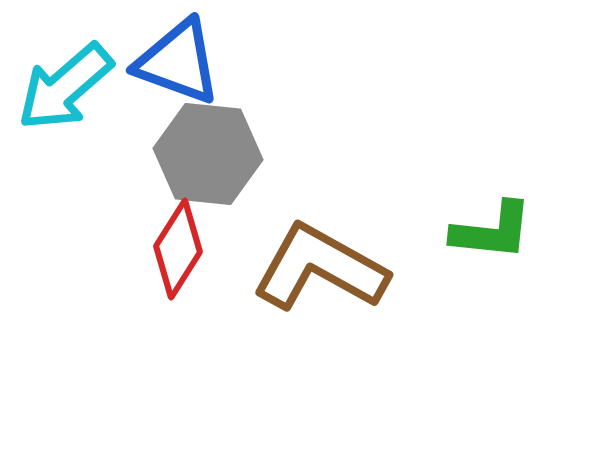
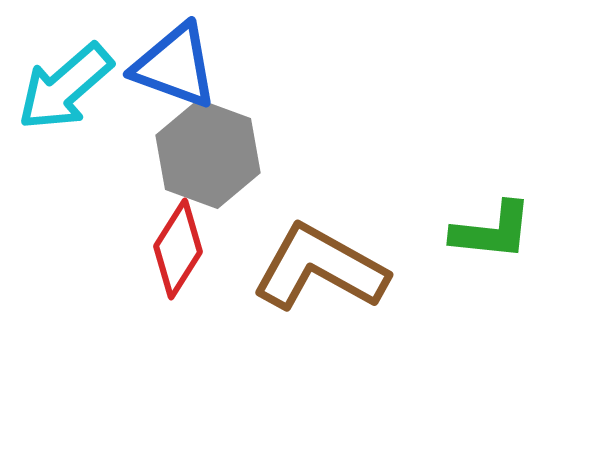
blue triangle: moved 3 px left, 4 px down
gray hexagon: rotated 14 degrees clockwise
